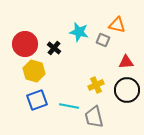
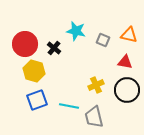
orange triangle: moved 12 px right, 10 px down
cyan star: moved 3 px left, 1 px up
red triangle: moved 1 px left; rotated 14 degrees clockwise
